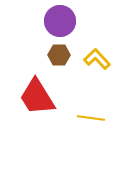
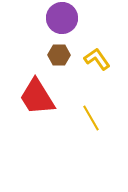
purple circle: moved 2 px right, 3 px up
yellow L-shape: rotated 8 degrees clockwise
yellow line: rotated 52 degrees clockwise
